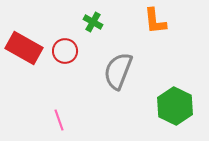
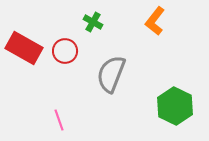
orange L-shape: rotated 44 degrees clockwise
gray semicircle: moved 7 px left, 3 px down
